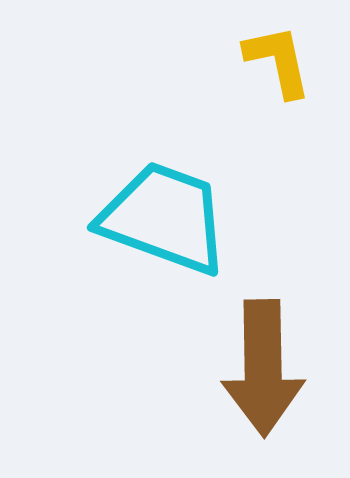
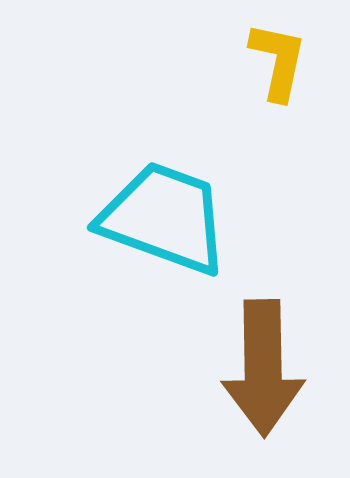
yellow L-shape: rotated 24 degrees clockwise
